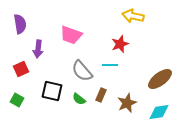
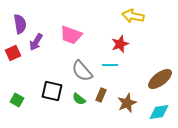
purple arrow: moved 2 px left, 7 px up; rotated 24 degrees clockwise
red square: moved 8 px left, 16 px up
